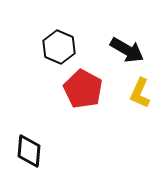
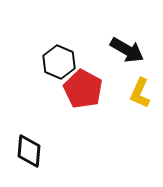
black hexagon: moved 15 px down
